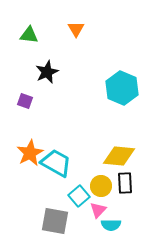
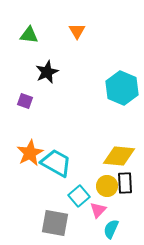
orange triangle: moved 1 px right, 2 px down
yellow circle: moved 6 px right
gray square: moved 2 px down
cyan semicircle: moved 4 px down; rotated 114 degrees clockwise
